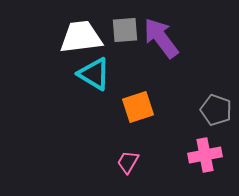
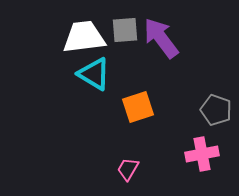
white trapezoid: moved 3 px right
pink cross: moved 3 px left, 1 px up
pink trapezoid: moved 7 px down
